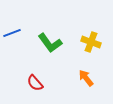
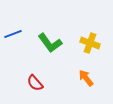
blue line: moved 1 px right, 1 px down
yellow cross: moved 1 px left, 1 px down
